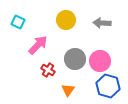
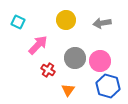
gray arrow: rotated 12 degrees counterclockwise
gray circle: moved 1 px up
